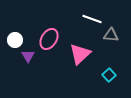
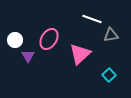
gray triangle: rotated 14 degrees counterclockwise
